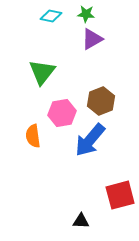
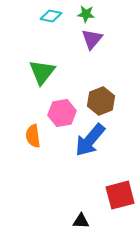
purple triangle: rotated 20 degrees counterclockwise
